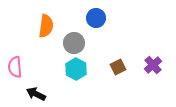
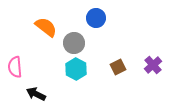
orange semicircle: moved 1 px down; rotated 60 degrees counterclockwise
